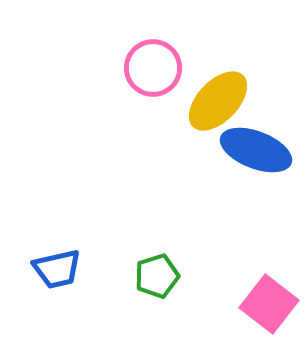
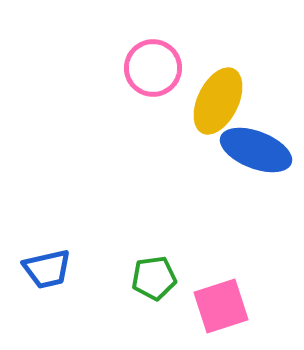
yellow ellipse: rotated 18 degrees counterclockwise
blue trapezoid: moved 10 px left
green pentagon: moved 3 px left, 2 px down; rotated 9 degrees clockwise
pink square: moved 48 px left, 2 px down; rotated 34 degrees clockwise
